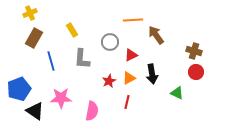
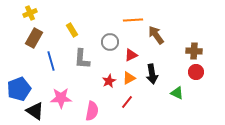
brown cross: rotated 14 degrees counterclockwise
red line: rotated 24 degrees clockwise
